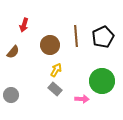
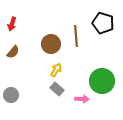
red arrow: moved 12 px left, 1 px up
black pentagon: moved 14 px up; rotated 30 degrees counterclockwise
brown circle: moved 1 px right, 1 px up
gray rectangle: moved 2 px right
